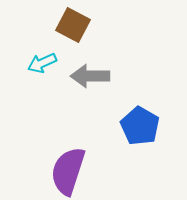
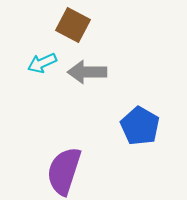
gray arrow: moved 3 px left, 4 px up
purple semicircle: moved 4 px left
